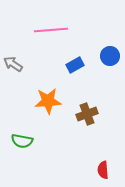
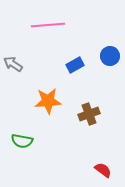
pink line: moved 3 px left, 5 px up
brown cross: moved 2 px right
red semicircle: rotated 132 degrees clockwise
